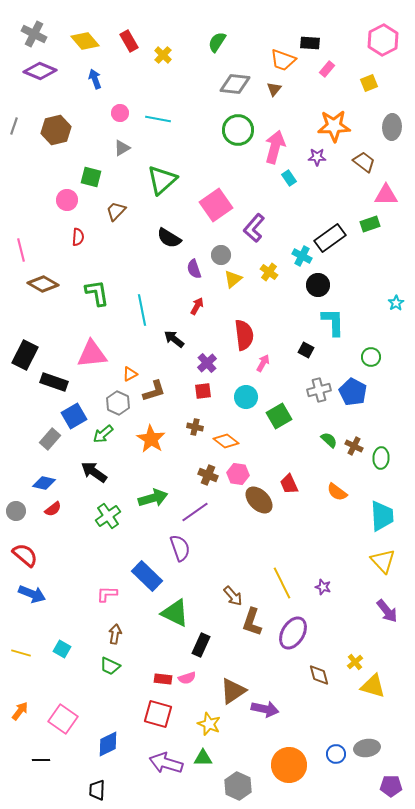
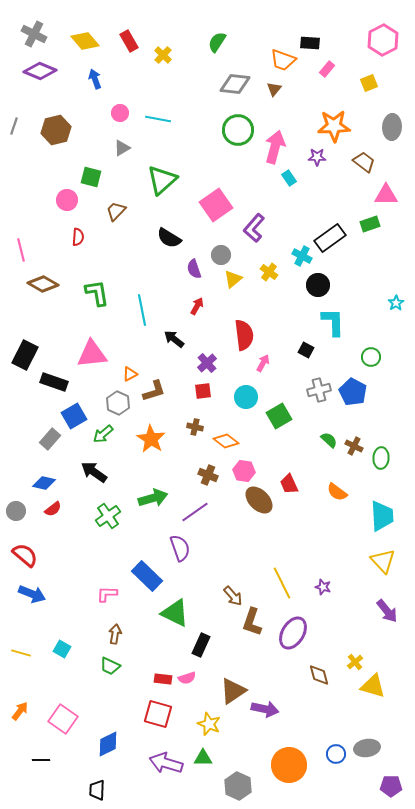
pink hexagon at (238, 474): moved 6 px right, 3 px up
